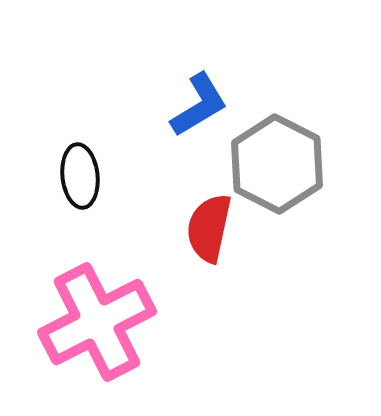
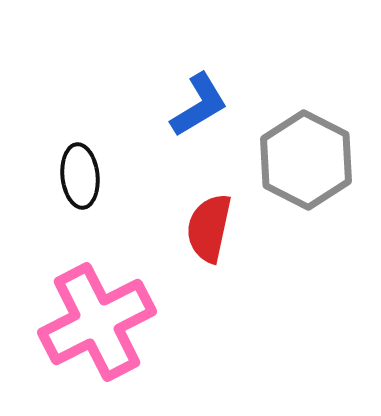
gray hexagon: moved 29 px right, 4 px up
